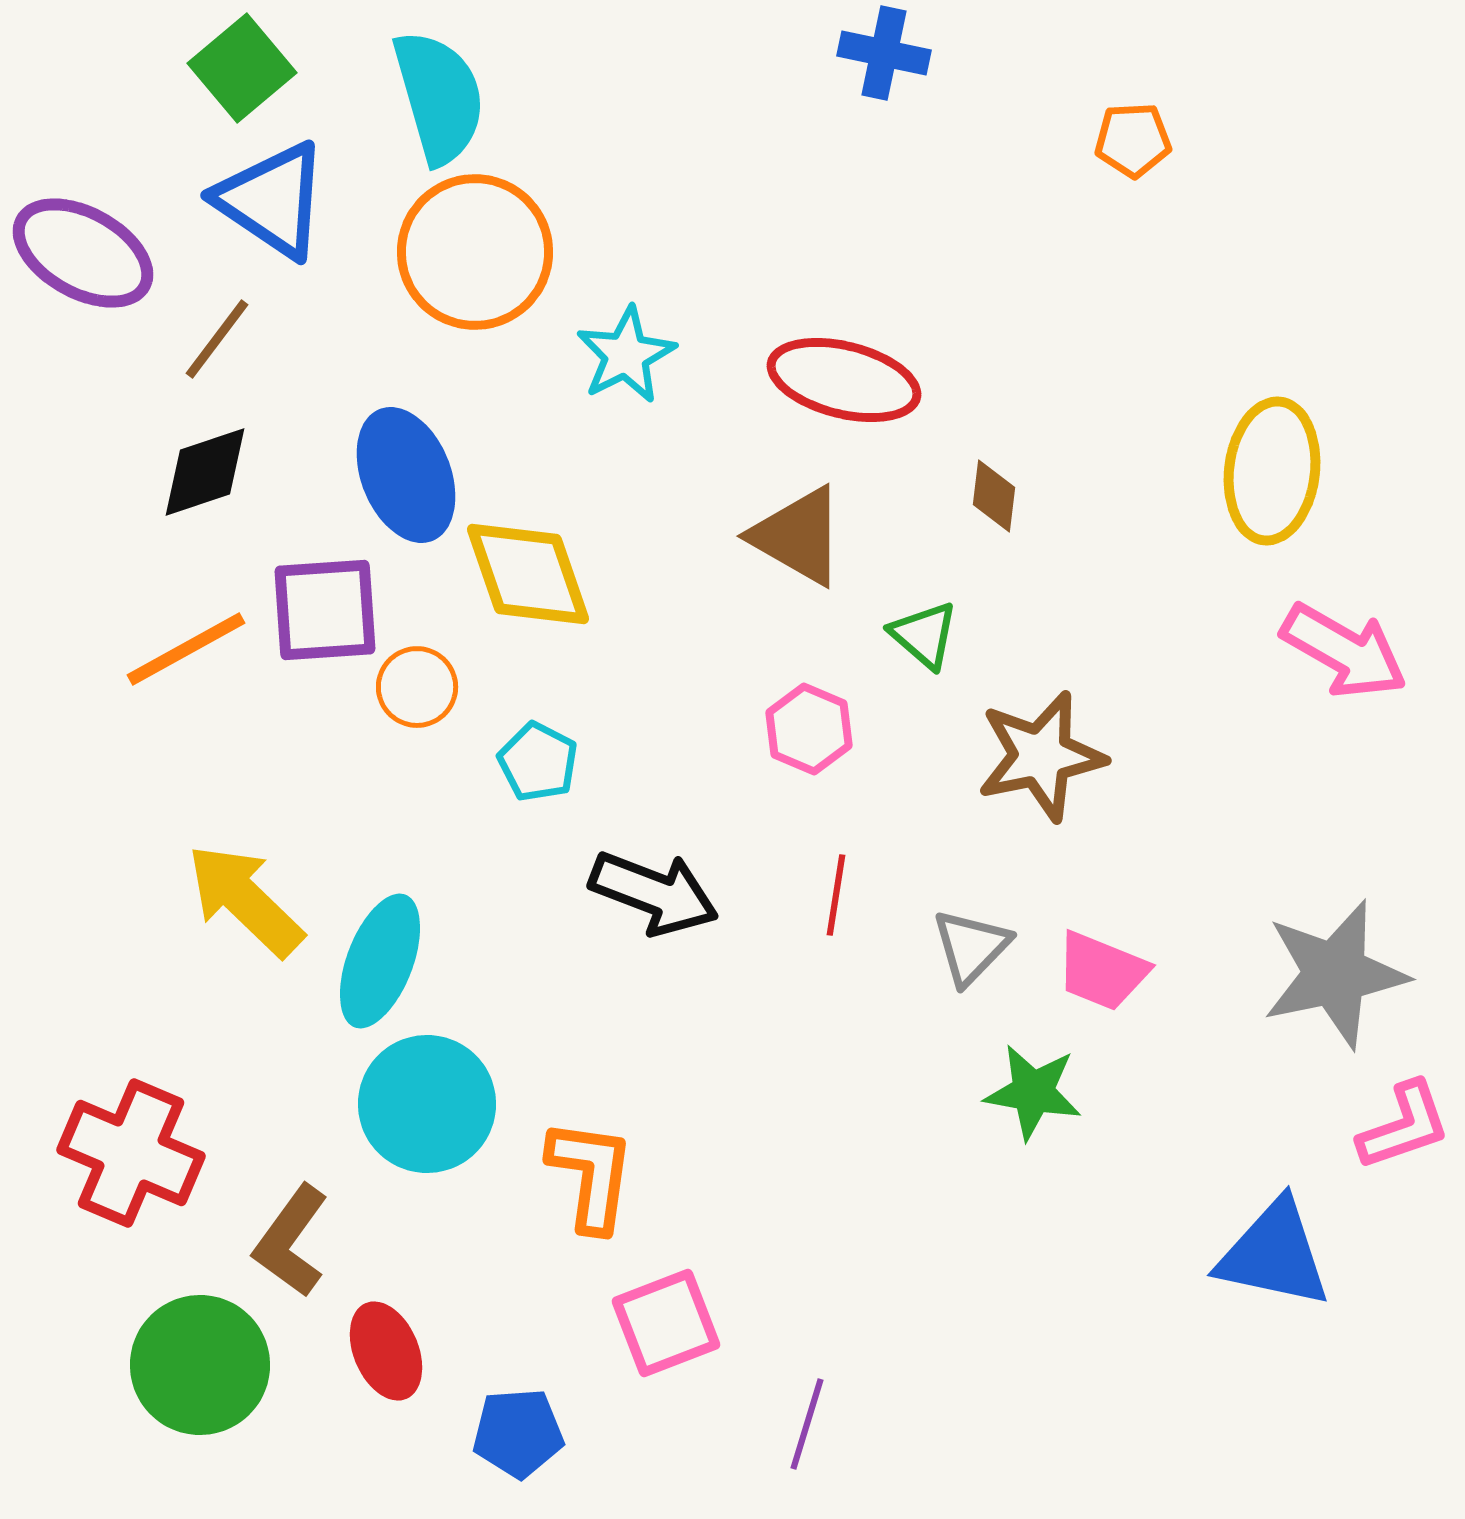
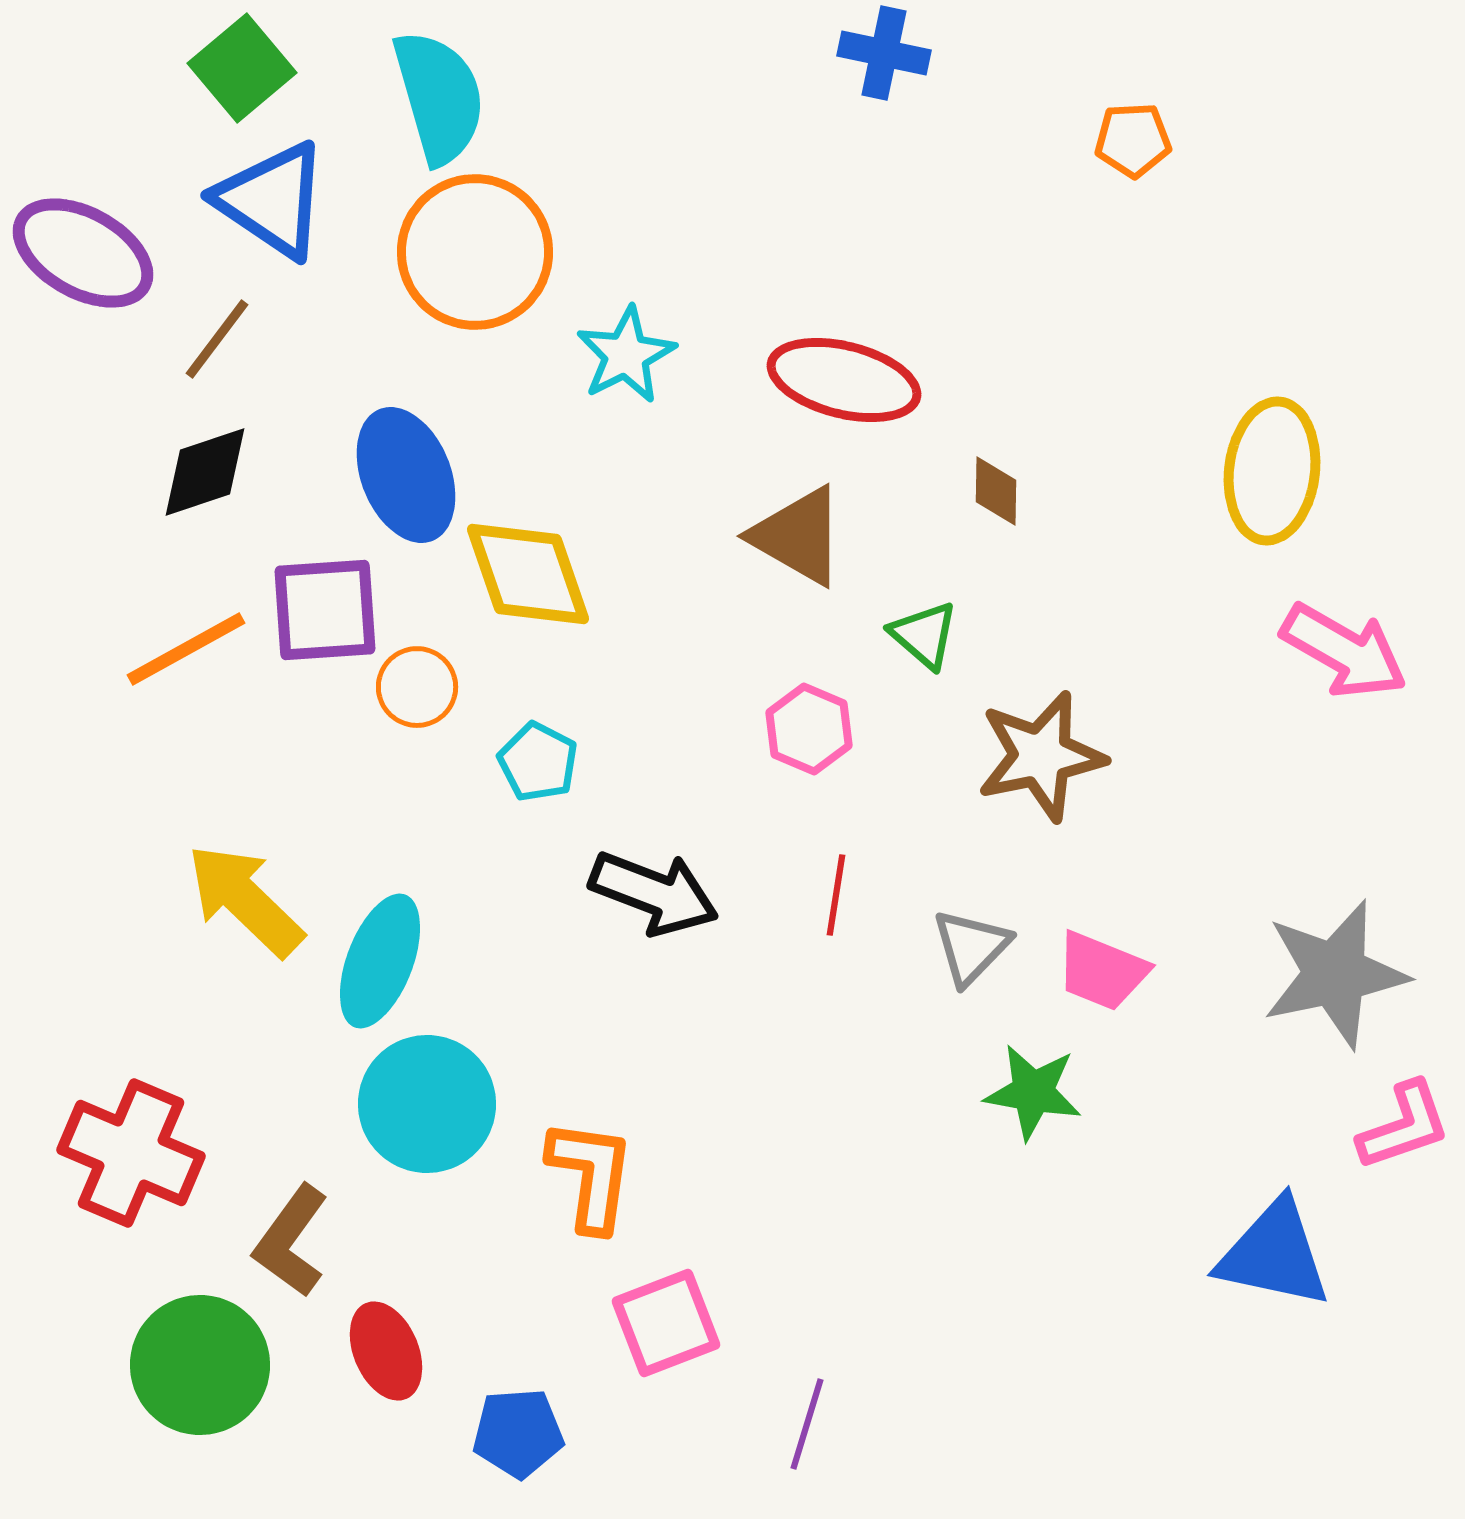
brown diamond at (994, 496): moved 2 px right, 5 px up; rotated 6 degrees counterclockwise
